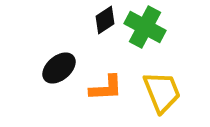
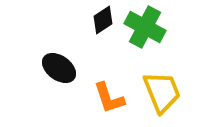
black diamond: moved 2 px left
black ellipse: rotated 76 degrees clockwise
orange L-shape: moved 3 px right, 10 px down; rotated 75 degrees clockwise
